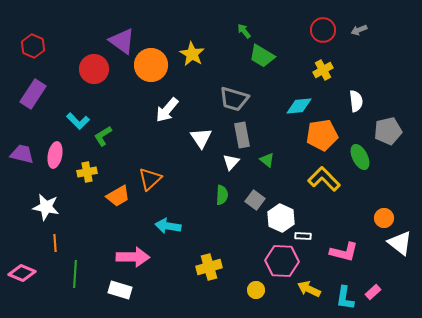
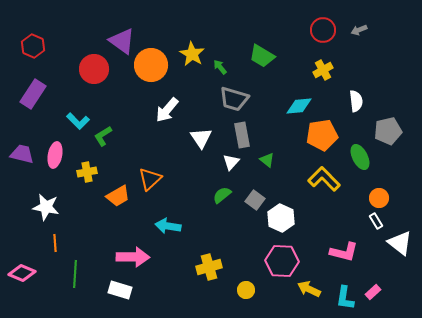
green arrow at (244, 31): moved 24 px left, 36 px down
green semicircle at (222, 195): rotated 132 degrees counterclockwise
orange circle at (384, 218): moved 5 px left, 20 px up
white rectangle at (303, 236): moved 73 px right, 15 px up; rotated 56 degrees clockwise
yellow circle at (256, 290): moved 10 px left
